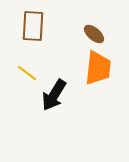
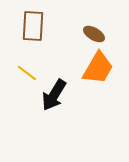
brown ellipse: rotated 10 degrees counterclockwise
orange trapezoid: rotated 24 degrees clockwise
